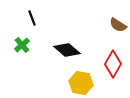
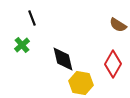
black diamond: moved 4 px left, 9 px down; rotated 36 degrees clockwise
